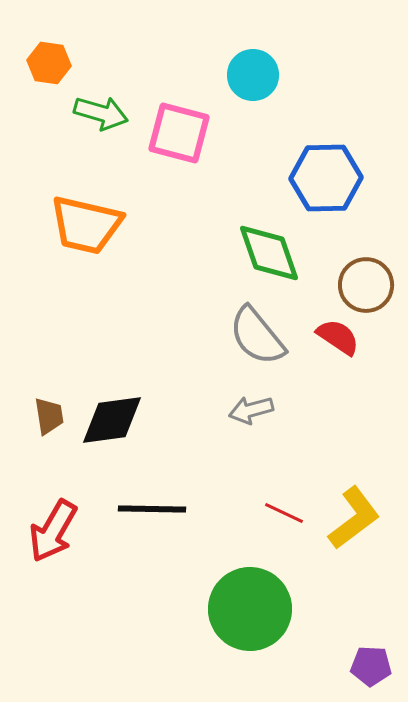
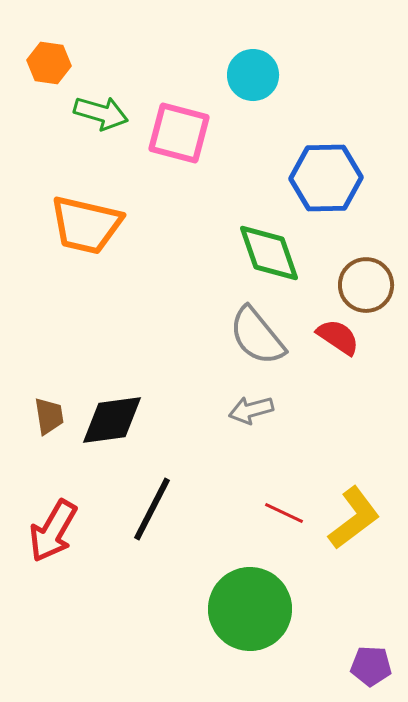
black line: rotated 64 degrees counterclockwise
